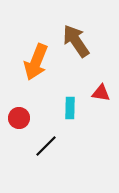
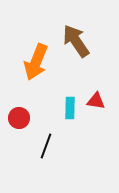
red triangle: moved 5 px left, 8 px down
black line: rotated 25 degrees counterclockwise
